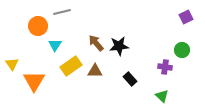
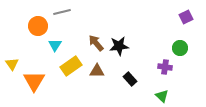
green circle: moved 2 px left, 2 px up
brown triangle: moved 2 px right
